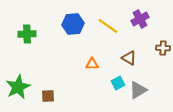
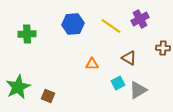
yellow line: moved 3 px right
brown square: rotated 24 degrees clockwise
